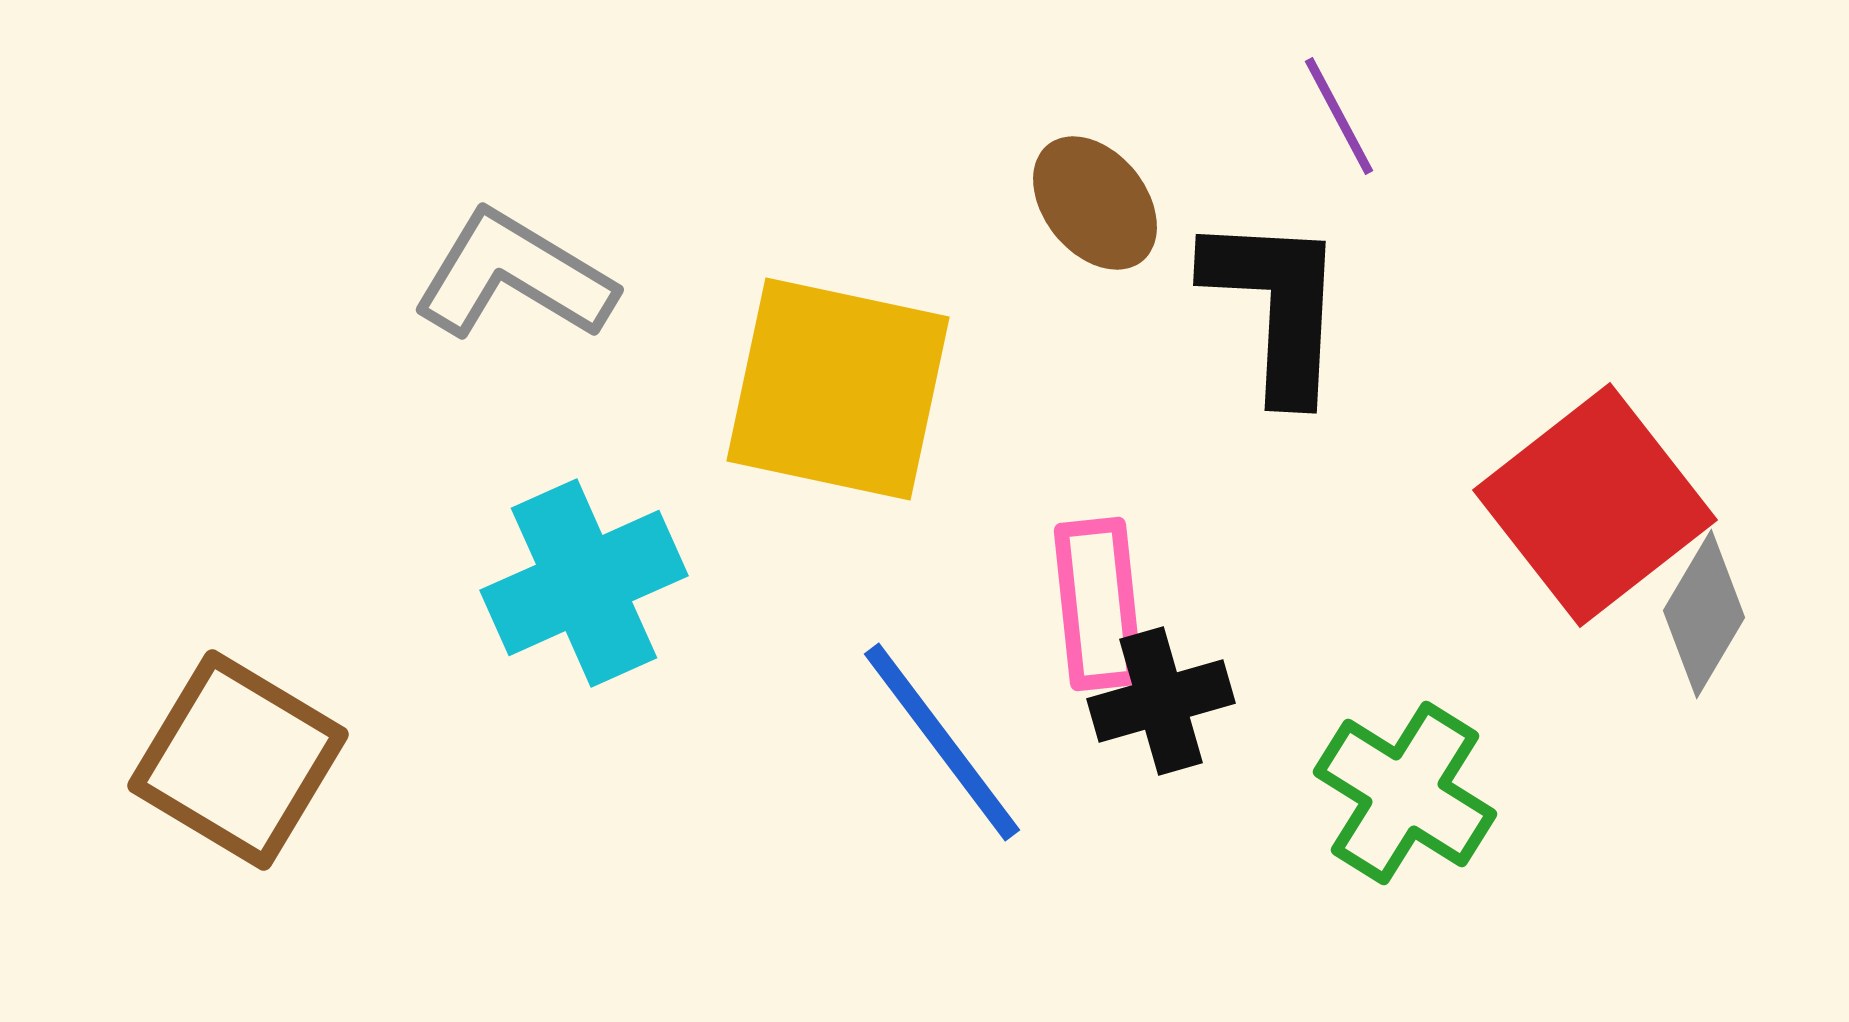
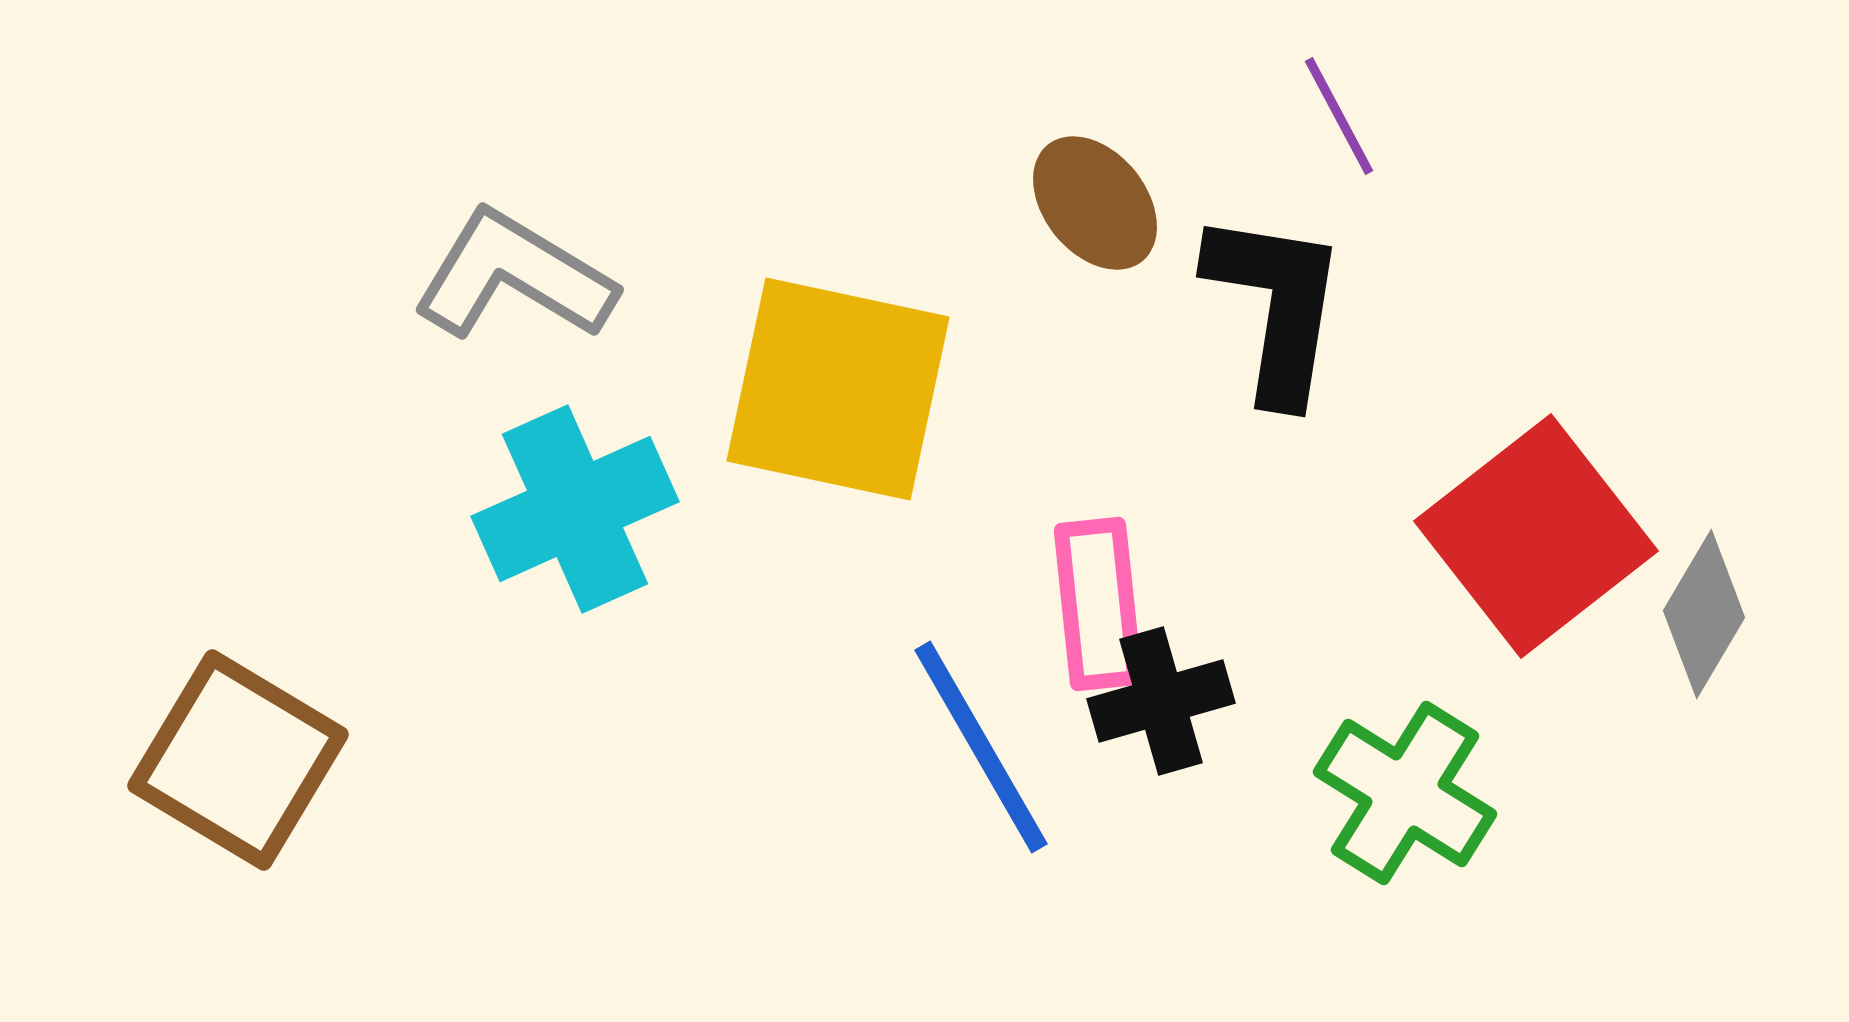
black L-shape: rotated 6 degrees clockwise
red square: moved 59 px left, 31 px down
cyan cross: moved 9 px left, 74 px up
blue line: moved 39 px right, 5 px down; rotated 7 degrees clockwise
